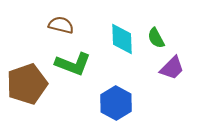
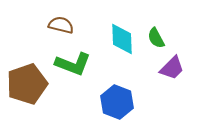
blue hexagon: moved 1 px right, 1 px up; rotated 8 degrees counterclockwise
